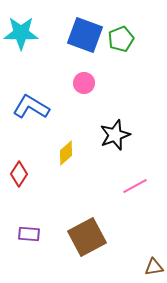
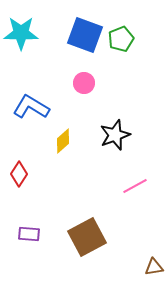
yellow diamond: moved 3 px left, 12 px up
